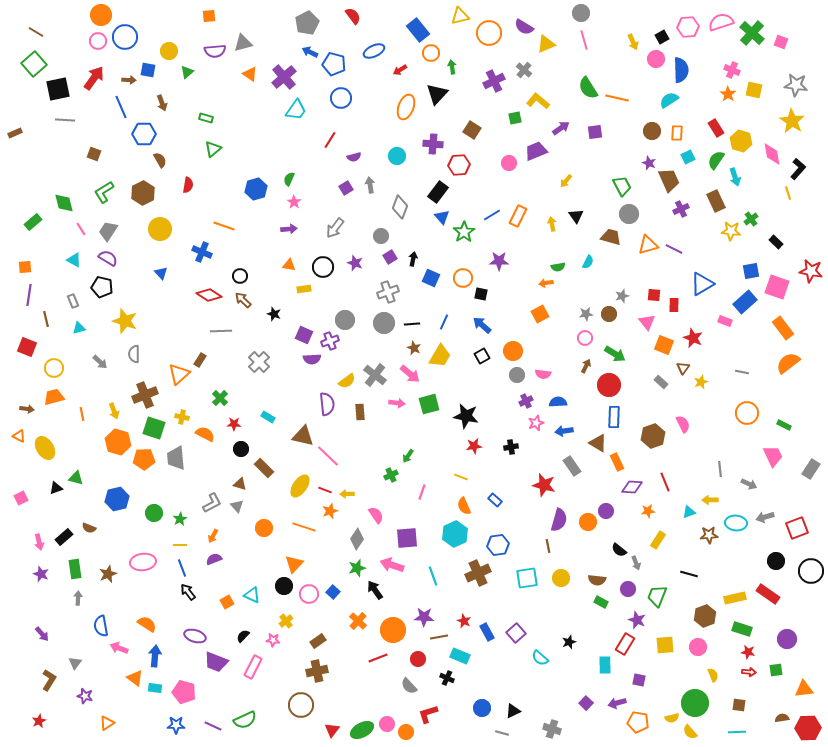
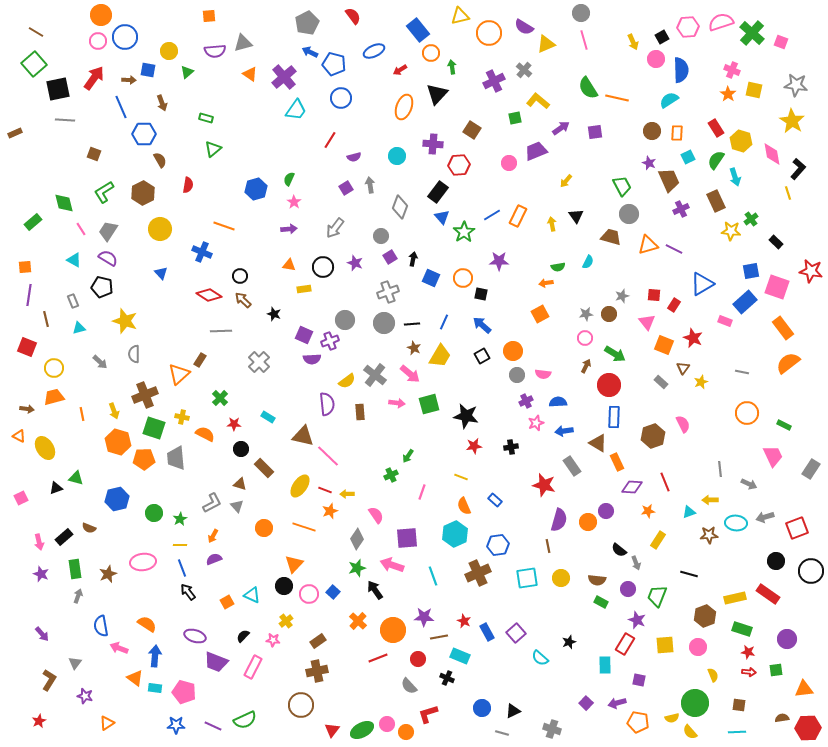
orange ellipse at (406, 107): moved 2 px left
red rectangle at (674, 305): rotated 32 degrees clockwise
gray arrow at (78, 598): moved 2 px up; rotated 16 degrees clockwise
